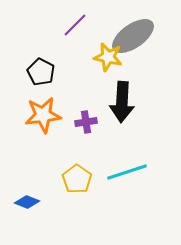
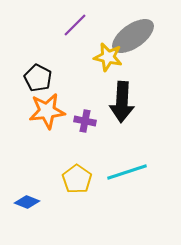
black pentagon: moved 3 px left, 6 px down
orange star: moved 4 px right, 4 px up
purple cross: moved 1 px left, 1 px up; rotated 20 degrees clockwise
